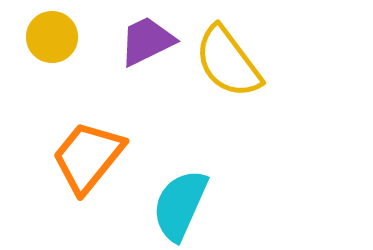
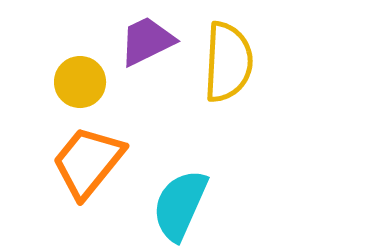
yellow circle: moved 28 px right, 45 px down
yellow semicircle: rotated 140 degrees counterclockwise
orange trapezoid: moved 5 px down
